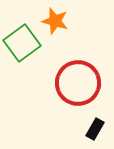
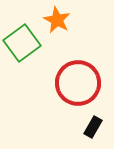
orange star: moved 2 px right, 1 px up; rotated 12 degrees clockwise
black rectangle: moved 2 px left, 2 px up
